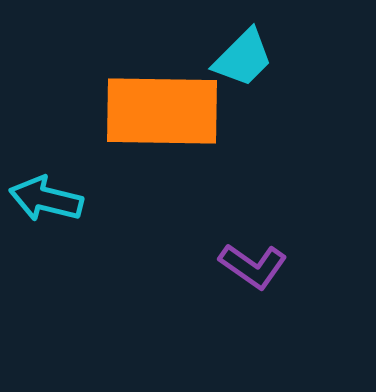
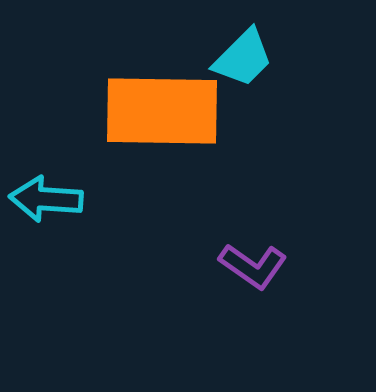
cyan arrow: rotated 10 degrees counterclockwise
